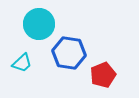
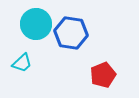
cyan circle: moved 3 px left
blue hexagon: moved 2 px right, 20 px up
